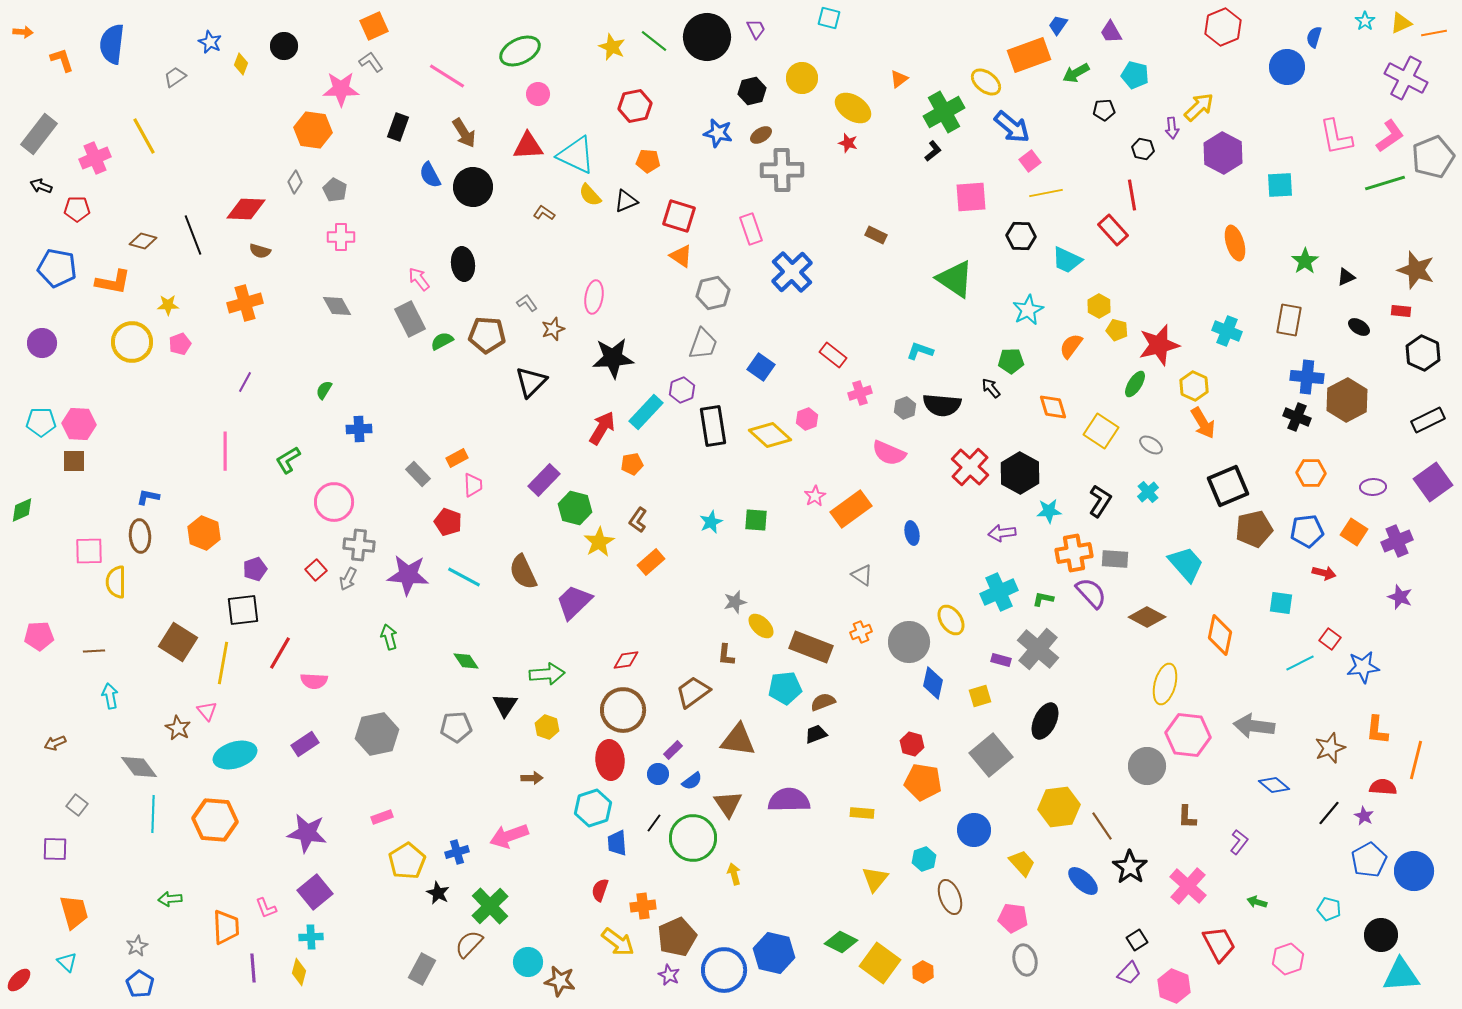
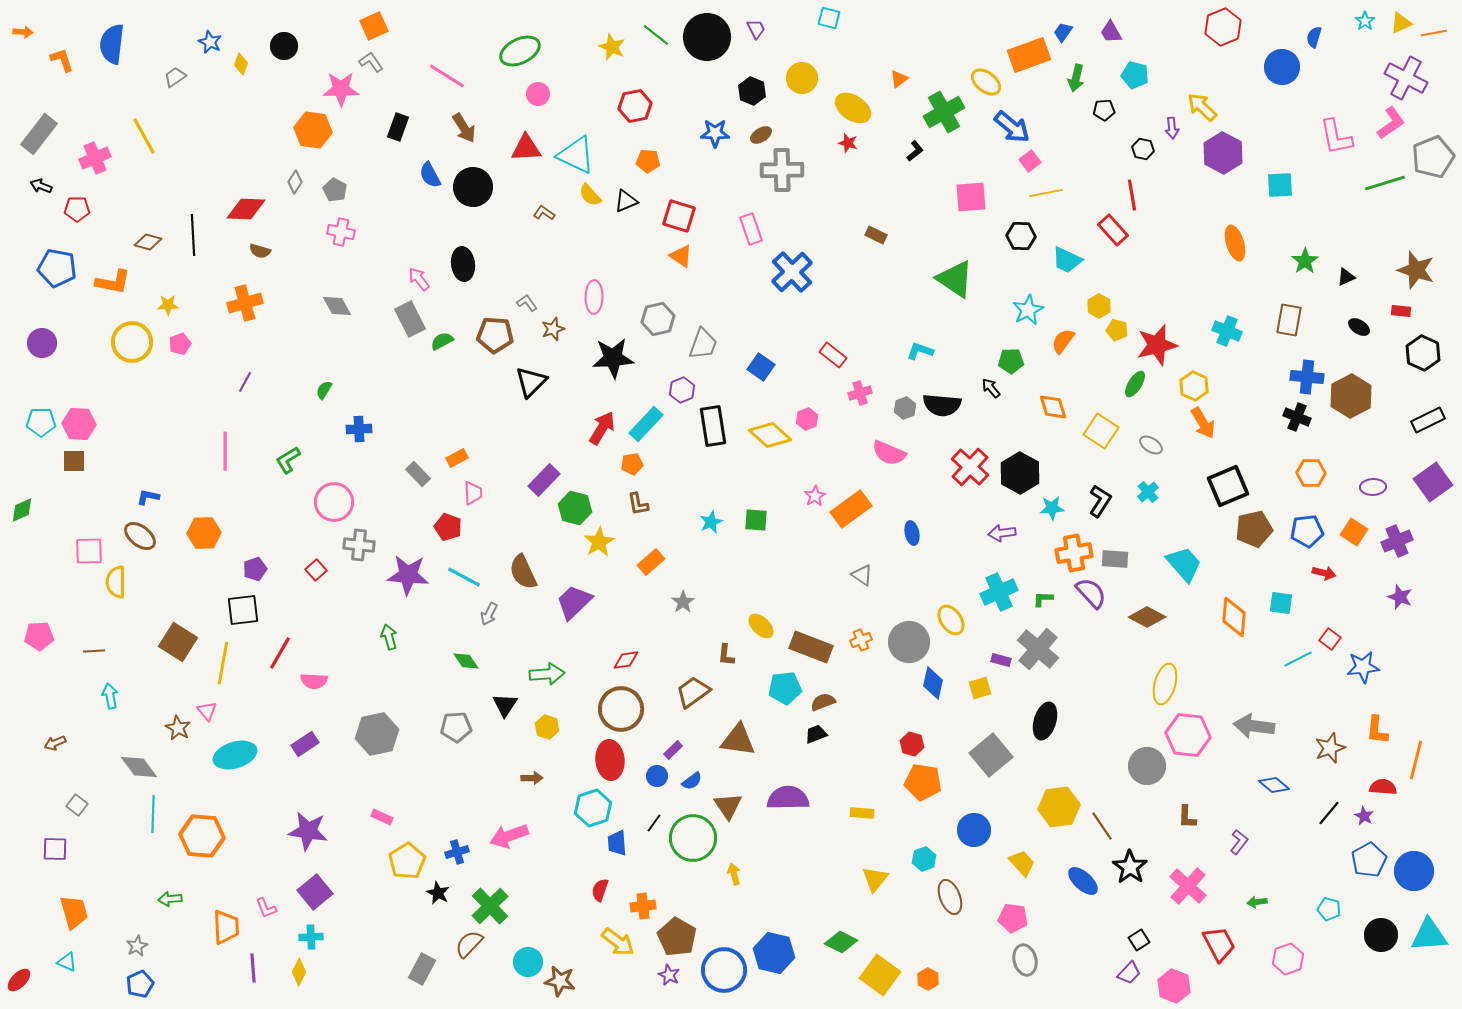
blue trapezoid at (1058, 25): moved 5 px right, 7 px down
green line at (654, 41): moved 2 px right, 6 px up
blue circle at (1287, 67): moved 5 px left
green arrow at (1076, 73): moved 5 px down; rotated 48 degrees counterclockwise
black hexagon at (752, 91): rotated 24 degrees counterclockwise
yellow arrow at (1199, 107): moved 3 px right; rotated 92 degrees counterclockwise
brown arrow at (464, 133): moved 5 px up
blue star at (718, 133): moved 3 px left; rotated 12 degrees counterclockwise
pink L-shape at (1390, 136): moved 1 px right, 13 px up
red triangle at (528, 146): moved 2 px left, 2 px down
black L-shape at (933, 151): moved 18 px left
black line at (193, 235): rotated 18 degrees clockwise
pink cross at (341, 237): moved 5 px up; rotated 12 degrees clockwise
brown diamond at (143, 241): moved 5 px right, 1 px down
gray hexagon at (713, 293): moved 55 px left, 26 px down
pink ellipse at (594, 297): rotated 8 degrees counterclockwise
brown pentagon at (487, 335): moved 8 px right
red star at (1159, 345): moved 2 px left
orange semicircle at (1071, 346): moved 8 px left, 5 px up
brown hexagon at (1347, 400): moved 4 px right, 4 px up
cyan rectangle at (646, 412): moved 12 px down
pink trapezoid at (473, 485): moved 8 px down
cyan star at (1049, 511): moved 3 px right, 3 px up
brown L-shape at (638, 520): moved 16 px up; rotated 45 degrees counterclockwise
red pentagon at (448, 522): moved 5 px down
orange hexagon at (204, 533): rotated 24 degrees counterclockwise
brown ellipse at (140, 536): rotated 48 degrees counterclockwise
cyan trapezoid at (1186, 564): moved 2 px left
gray arrow at (348, 579): moved 141 px right, 35 px down
green L-shape at (1043, 599): rotated 10 degrees counterclockwise
gray star at (735, 602): moved 52 px left; rotated 20 degrees counterclockwise
orange cross at (861, 632): moved 8 px down
orange diamond at (1220, 635): moved 14 px right, 18 px up; rotated 6 degrees counterclockwise
cyan line at (1300, 663): moved 2 px left, 4 px up
yellow square at (980, 696): moved 8 px up
brown circle at (623, 710): moved 2 px left, 1 px up
black ellipse at (1045, 721): rotated 9 degrees counterclockwise
blue circle at (658, 774): moved 1 px left, 2 px down
purple semicircle at (789, 800): moved 1 px left, 2 px up
brown triangle at (728, 804): moved 2 px down
pink rectangle at (382, 817): rotated 45 degrees clockwise
orange hexagon at (215, 820): moved 13 px left, 16 px down
purple star at (307, 833): moved 1 px right, 2 px up
green arrow at (1257, 902): rotated 24 degrees counterclockwise
brown pentagon at (677, 937): rotated 18 degrees counterclockwise
black square at (1137, 940): moved 2 px right
cyan triangle at (67, 962): rotated 20 degrees counterclockwise
yellow square at (880, 963): moved 12 px down
yellow diamond at (299, 972): rotated 12 degrees clockwise
orange hexagon at (923, 972): moved 5 px right, 7 px down
cyan triangle at (1401, 975): moved 28 px right, 40 px up
blue pentagon at (140, 984): rotated 16 degrees clockwise
